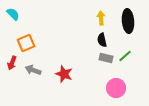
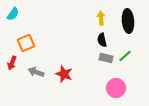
cyan semicircle: rotated 80 degrees clockwise
gray arrow: moved 3 px right, 2 px down
